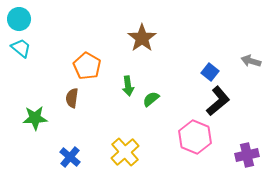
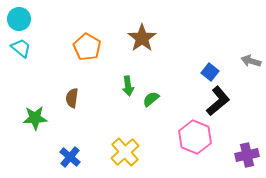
orange pentagon: moved 19 px up
